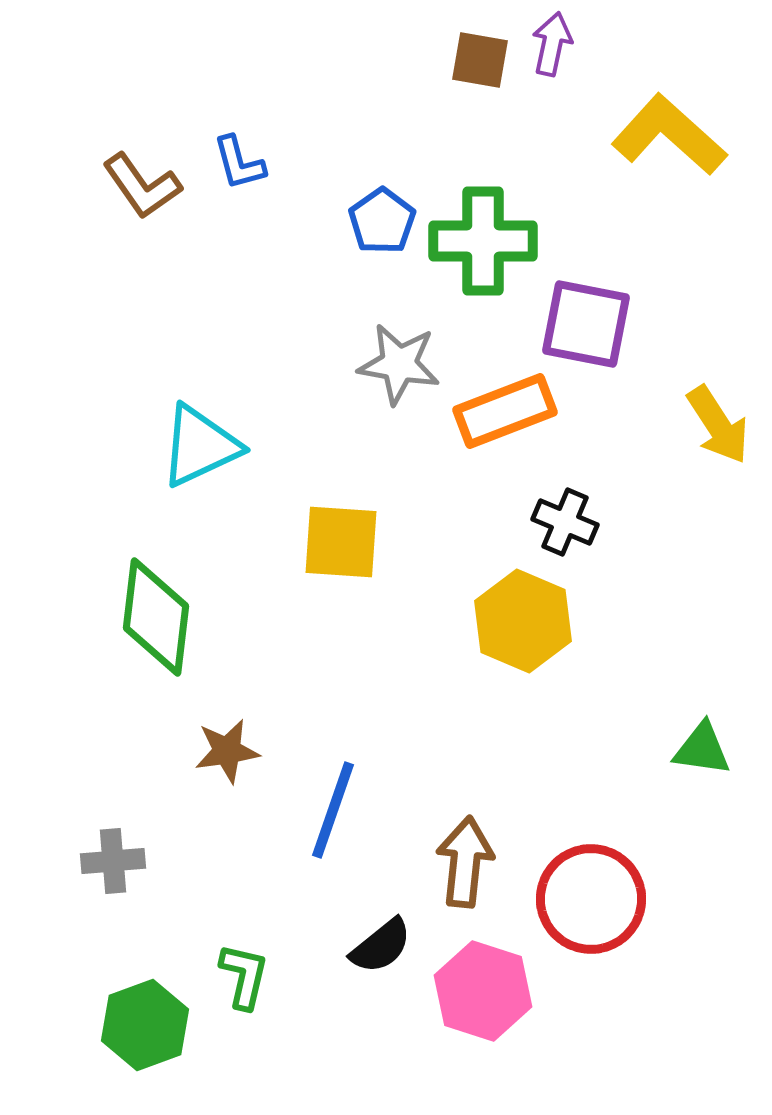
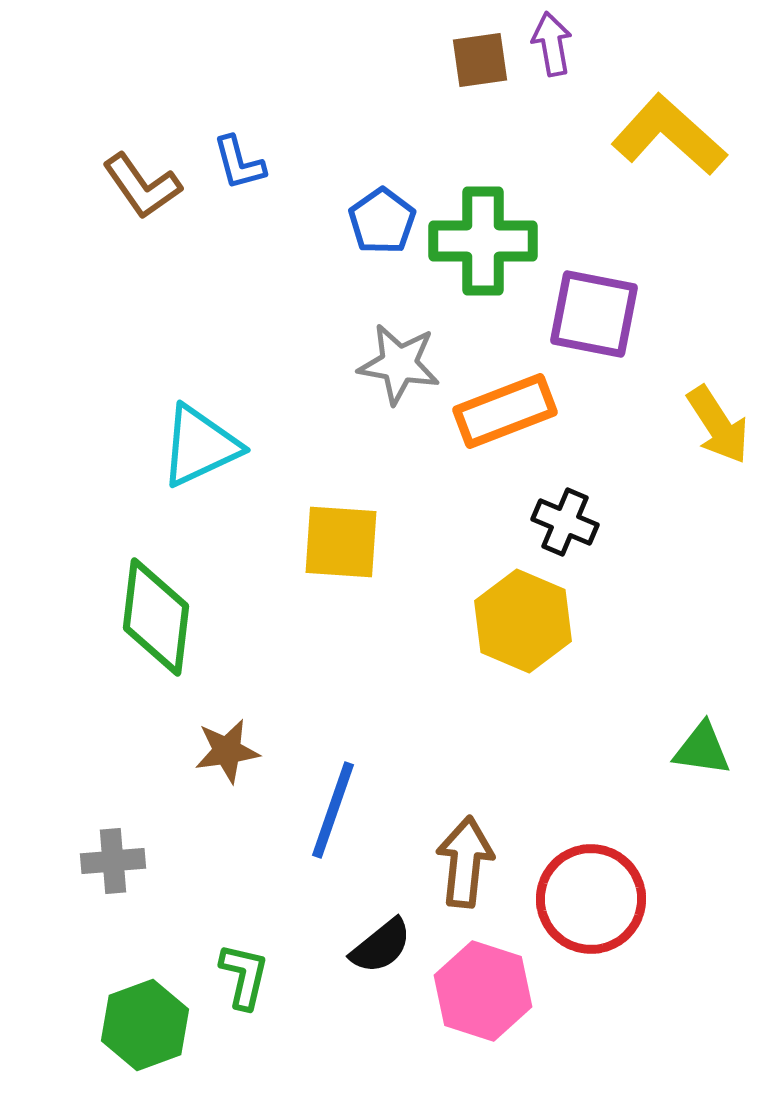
purple arrow: rotated 22 degrees counterclockwise
brown square: rotated 18 degrees counterclockwise
purple square: moved 8 px right, 10 px up
